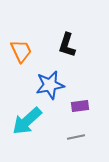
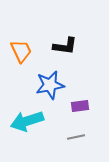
black L-shape: moved 2 px left, 1 px down; rotated 100 degrees counterclockwise
cyan arrow: rotated 24 degrees clockwise
